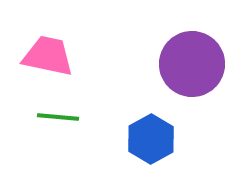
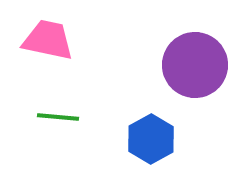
pink trapezoid: moved 16 px up
purple circle: moved 3 px right, 1 px down
